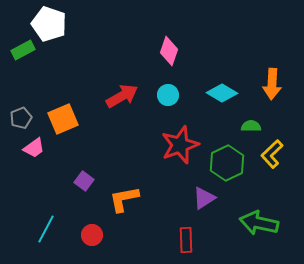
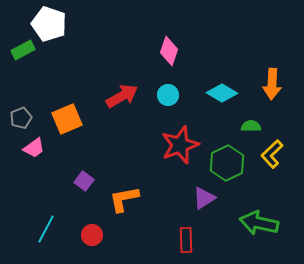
orange square: moved 4 px right
